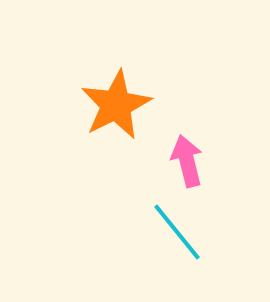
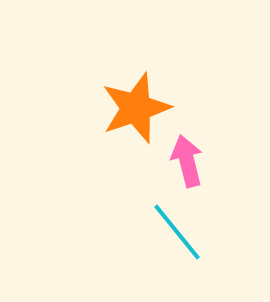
orange star: moved 20 px right, 3 px down; rotated 8 degrees clockwise
